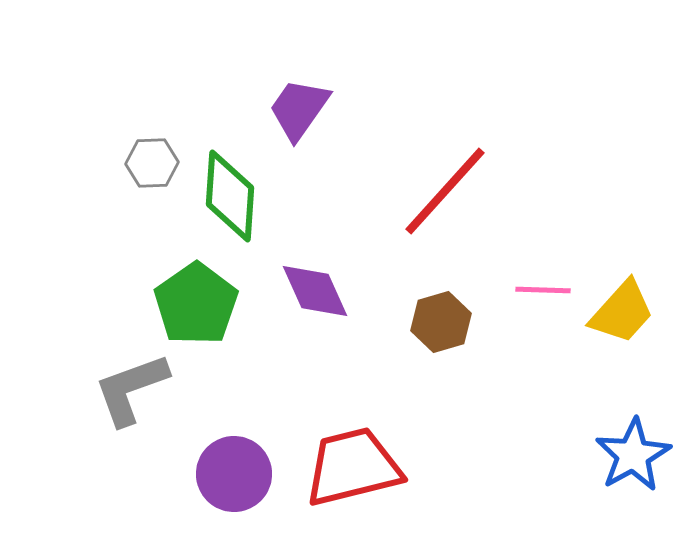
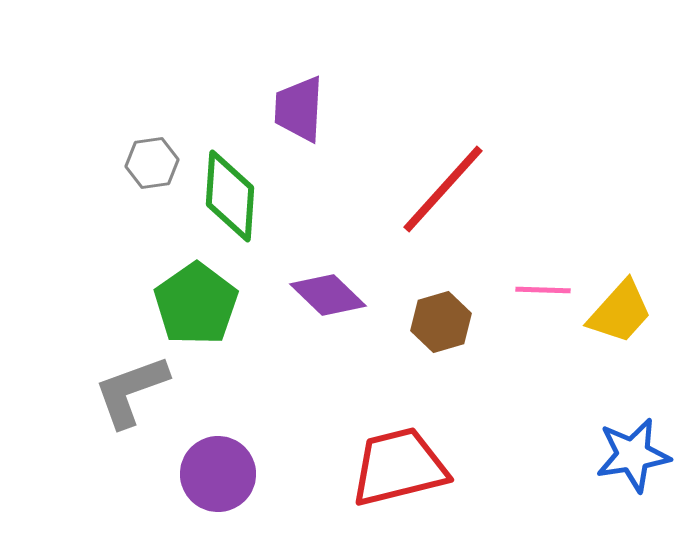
purple trapezoid: rotated 32 degrees counterclockwise
gray hexagon: rotated 6 degrees counterclockwise
red line: moved 2 px left, 2 px up
purple diamond: moved 13 px right, 4 px down; rotated 22 degrees counterclockwise
yellow trapezoid: moved 2 px left
gray L-shape: moved 2 px down
blue star: rotated 20 degrees clockwise
red trapezoid: moved 46 px right
purple circle: moved 16 px left
